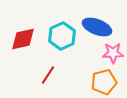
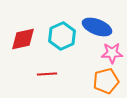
pink star: moved 1 px left
red line: moved 1 px left, 1 px up; rotated 54 degrees clockwise
orange pentagon: moved 2 px right, 1 px up
